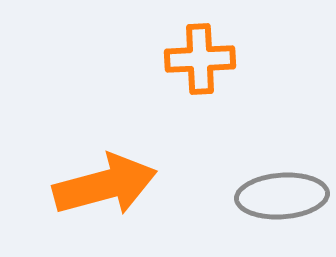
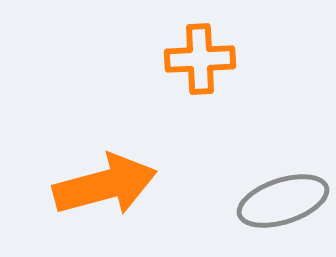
gray ellipse: moved 1 px right, 5 px down; rotated 14 degrees counterclockwise
